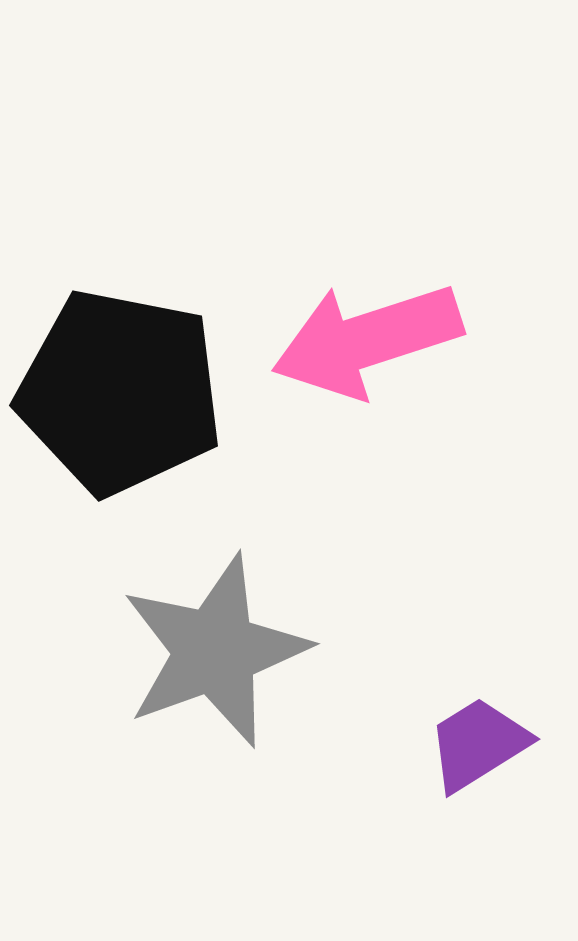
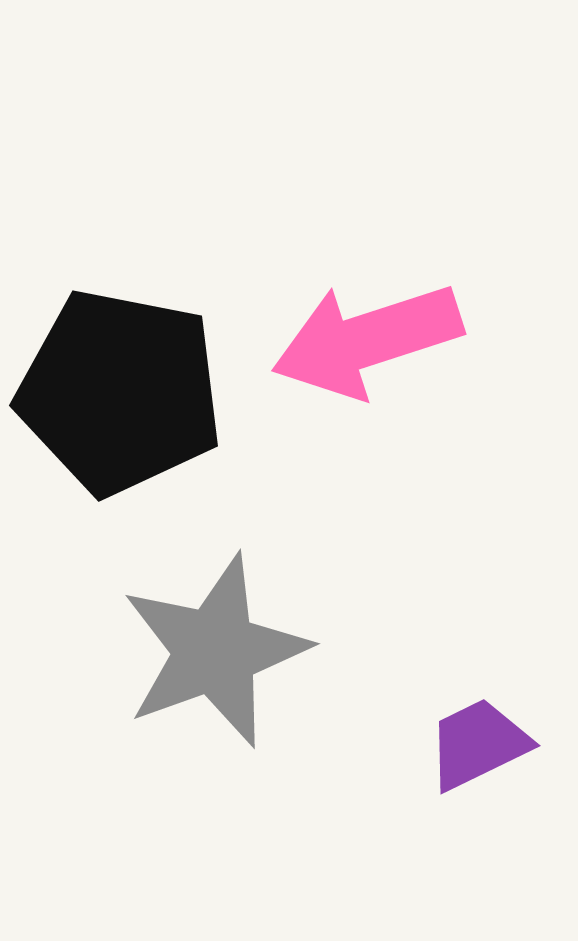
purple trapezoid: rotated 6 degrees clockwise
